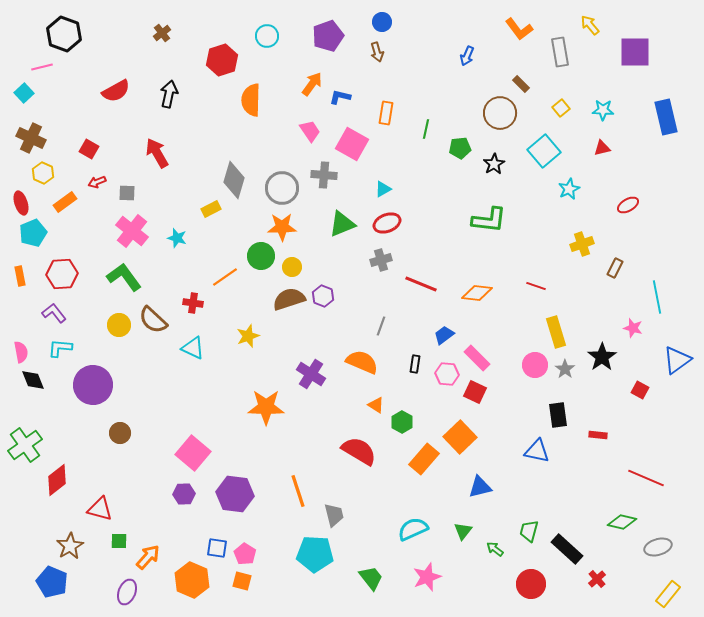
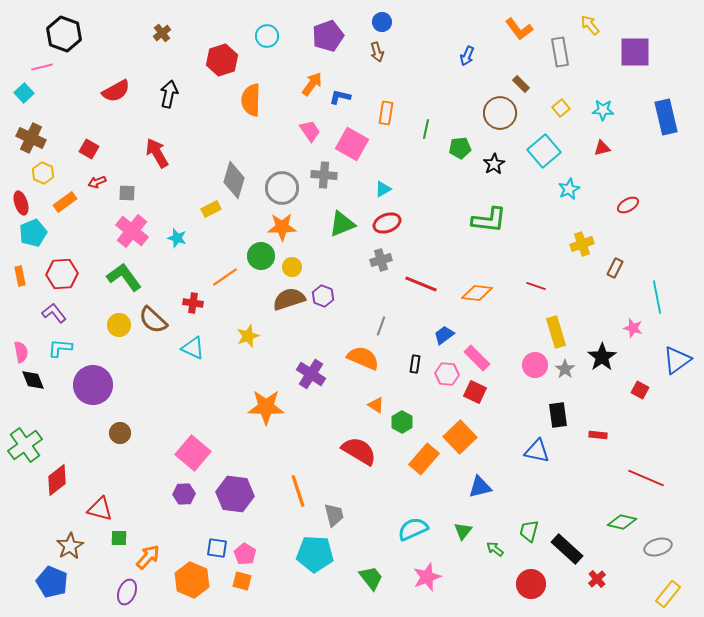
orange semicircle at (362, 362): moved 1 px right, 4 px up
green square at (119, 541): moved 3 px up
